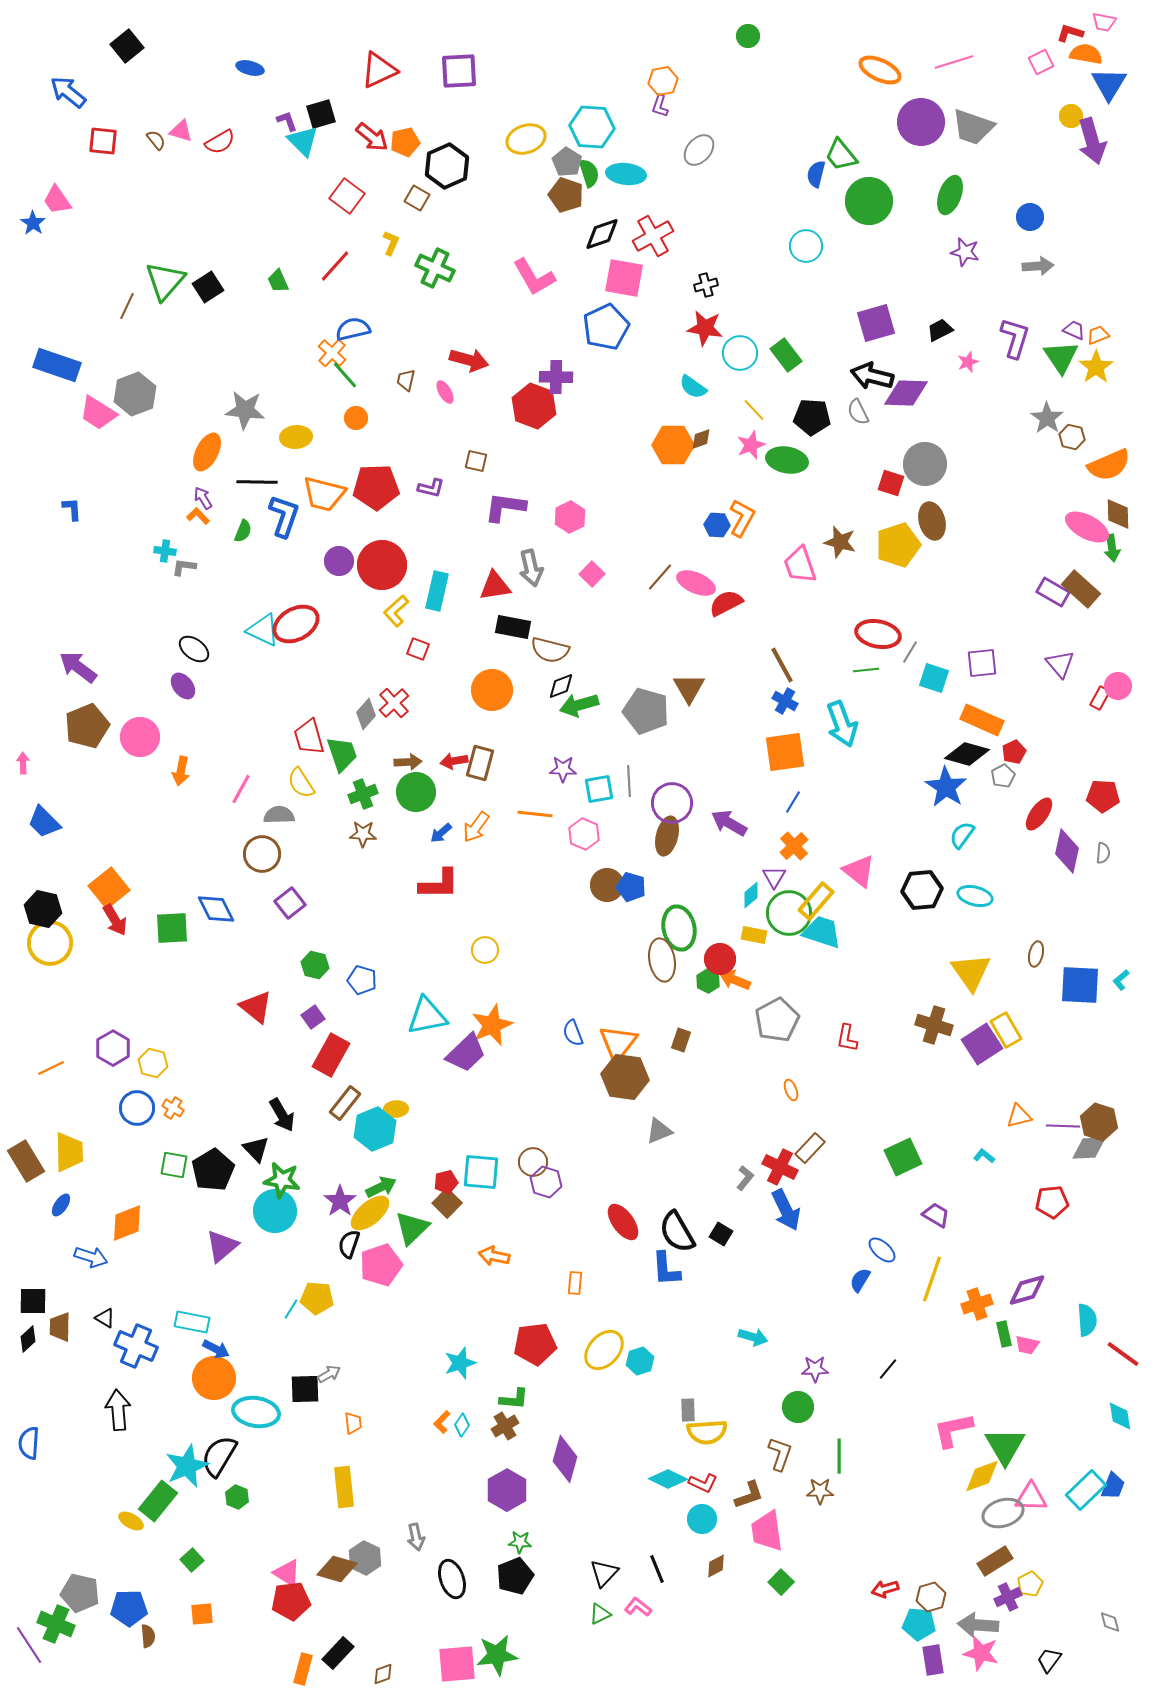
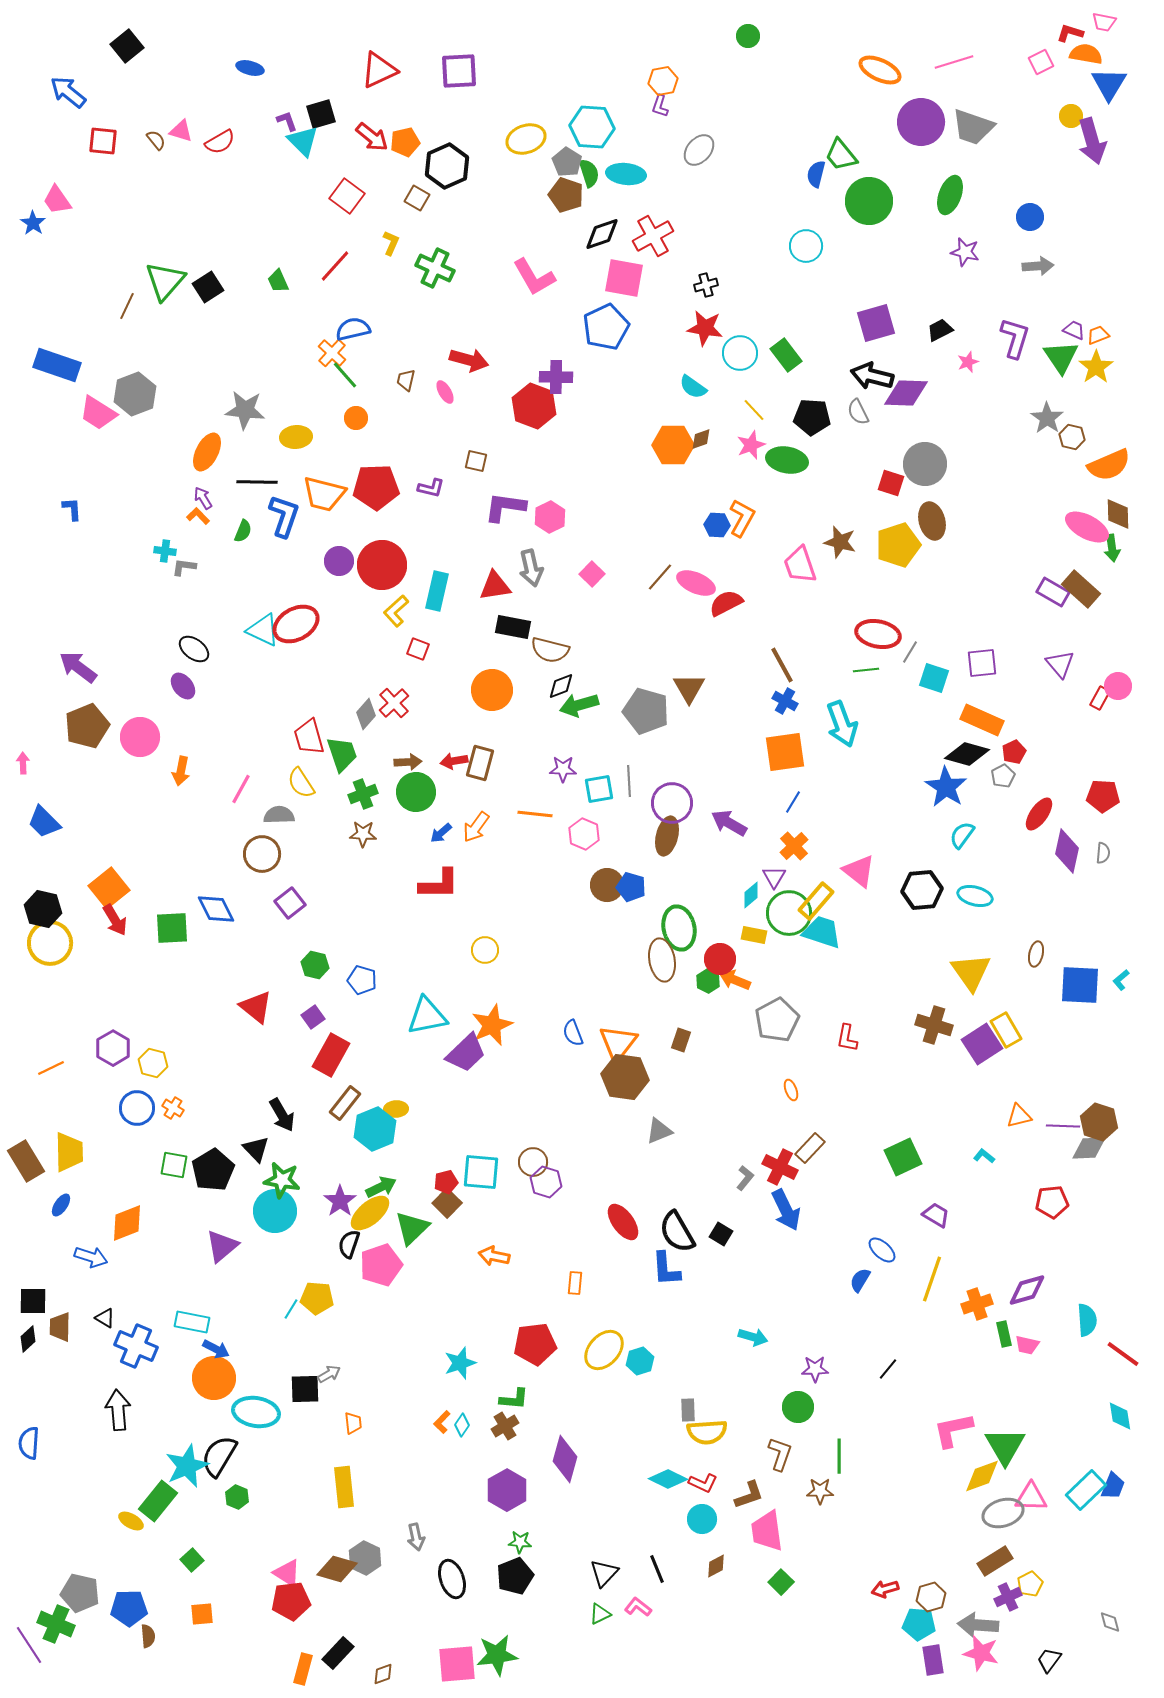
pink hexagon at (570, 517): moved 20 px left
